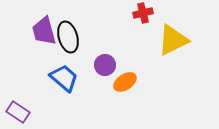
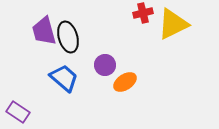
yellow triangle: moved 16 px up
